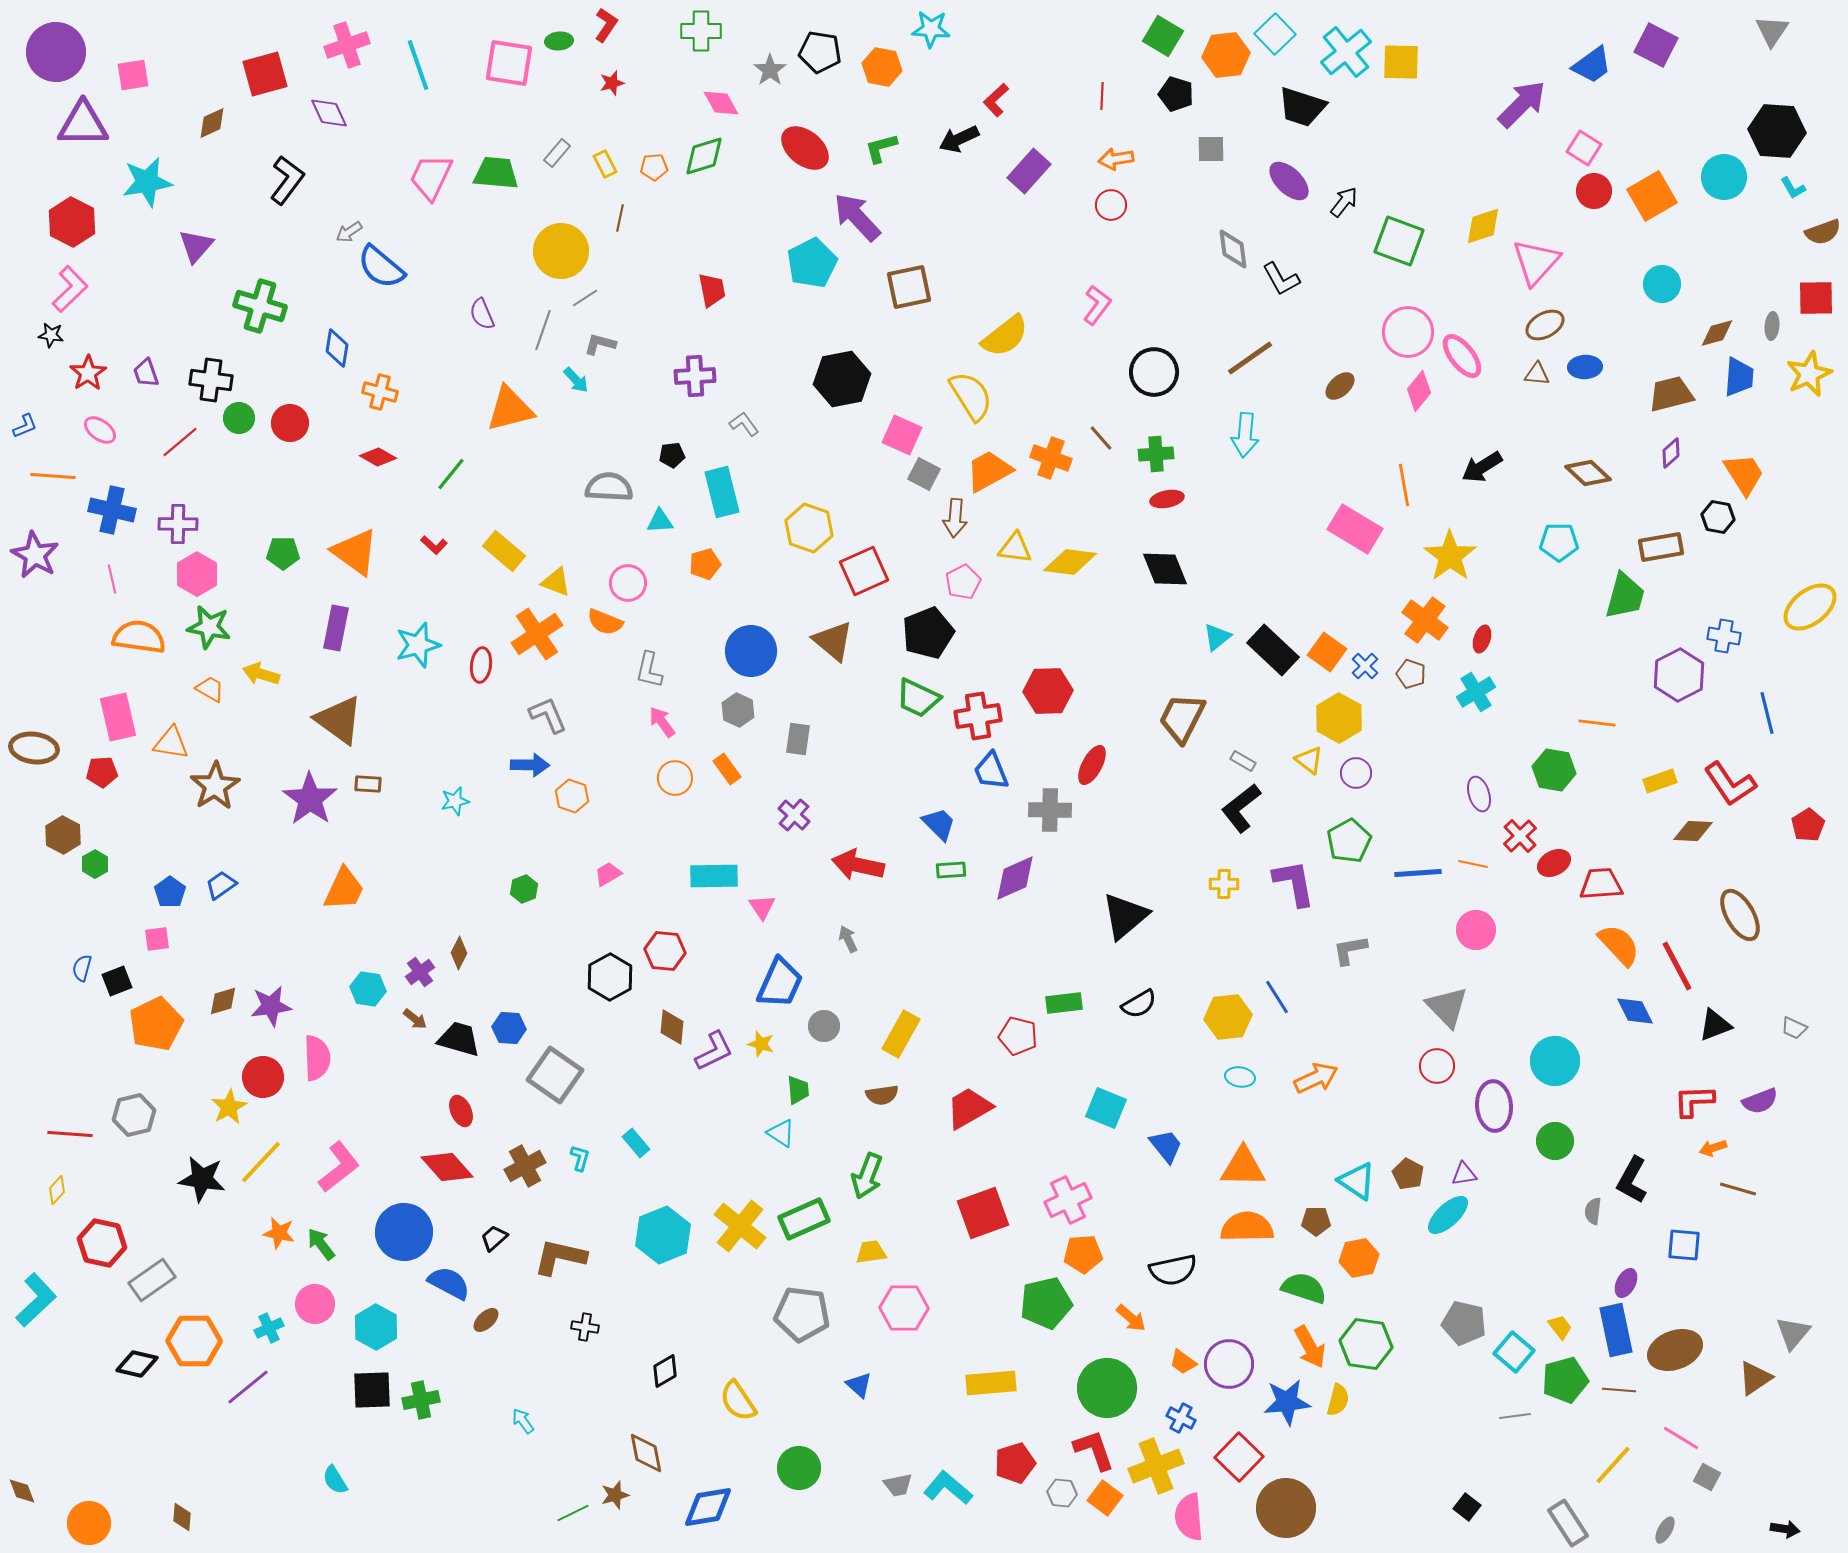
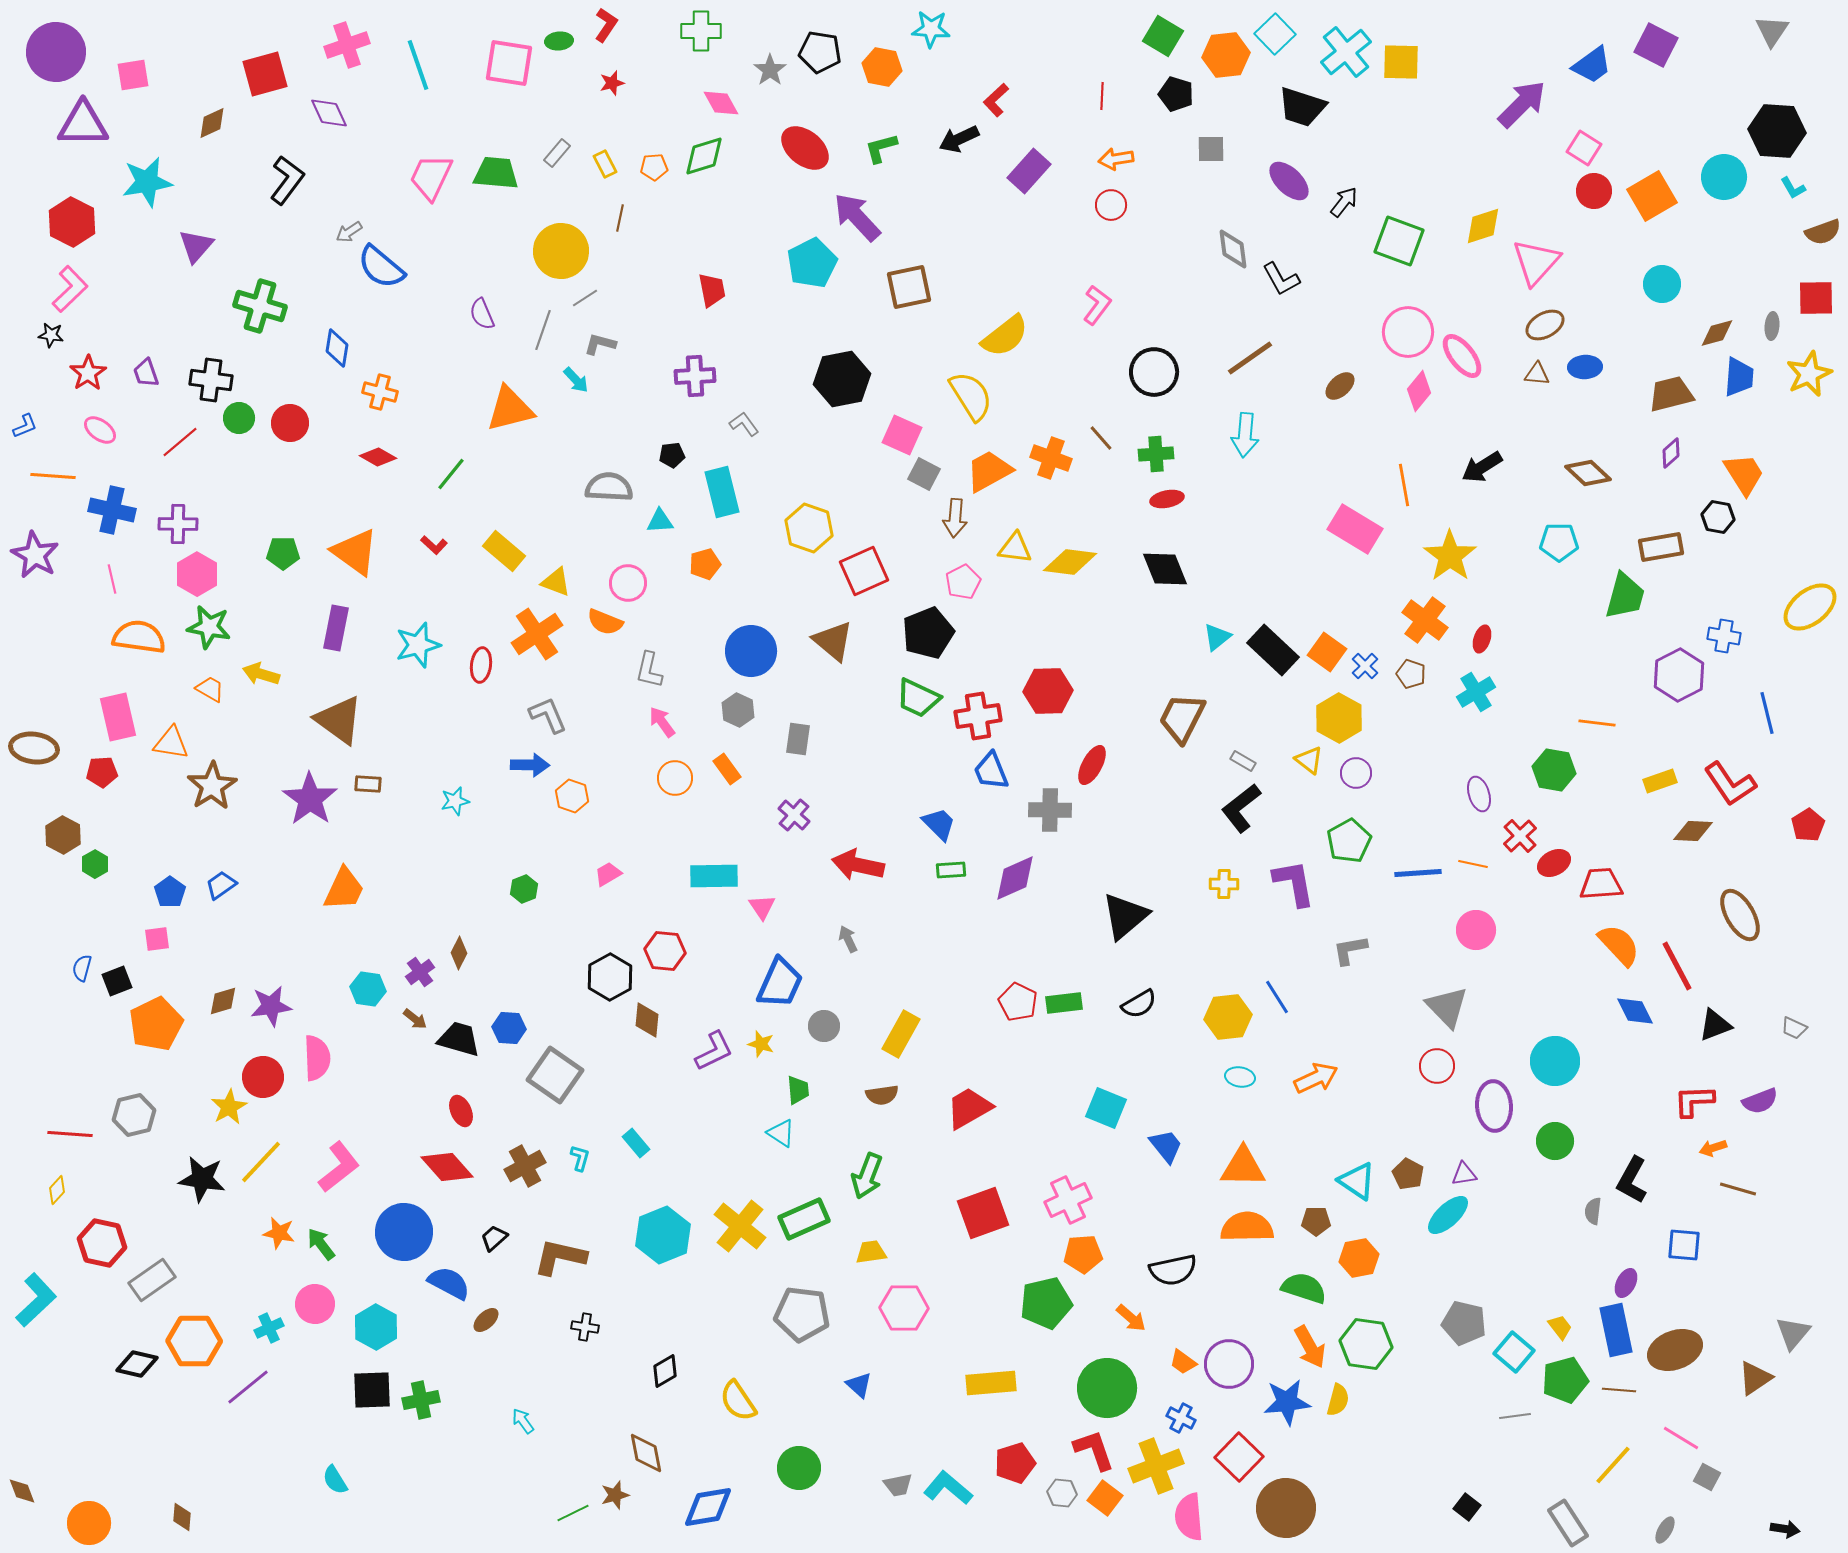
brown star at (215, 786): moved 3 px left
brown diamond at (672, 1027): moved 25 px left, 7 px up
red pentagon at (1018, 1036): moved 34 px up; rotated 12 degrees clockwise
